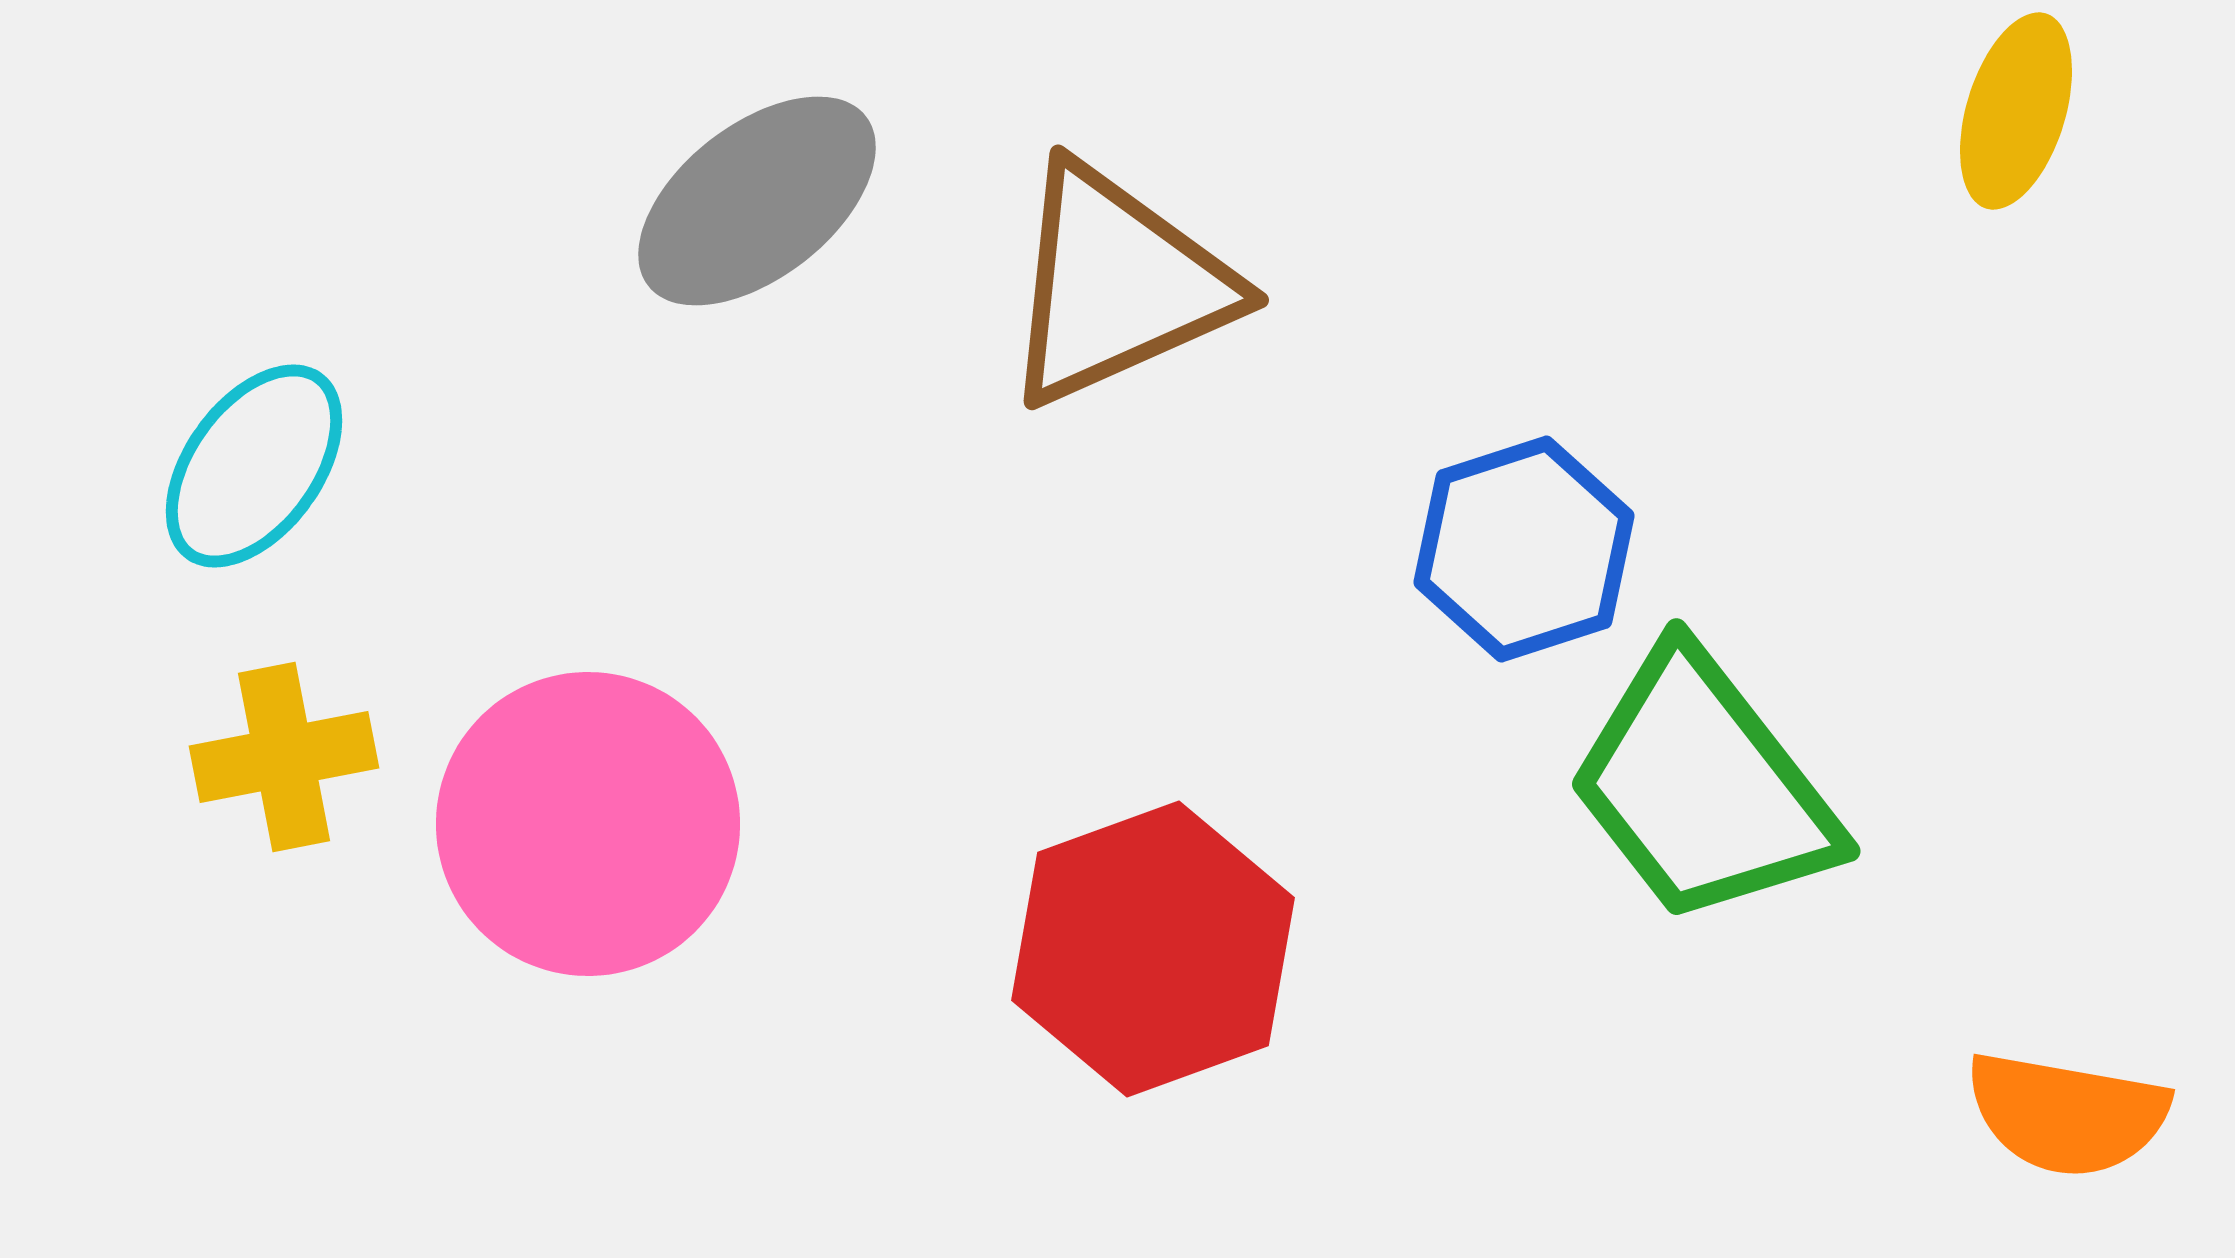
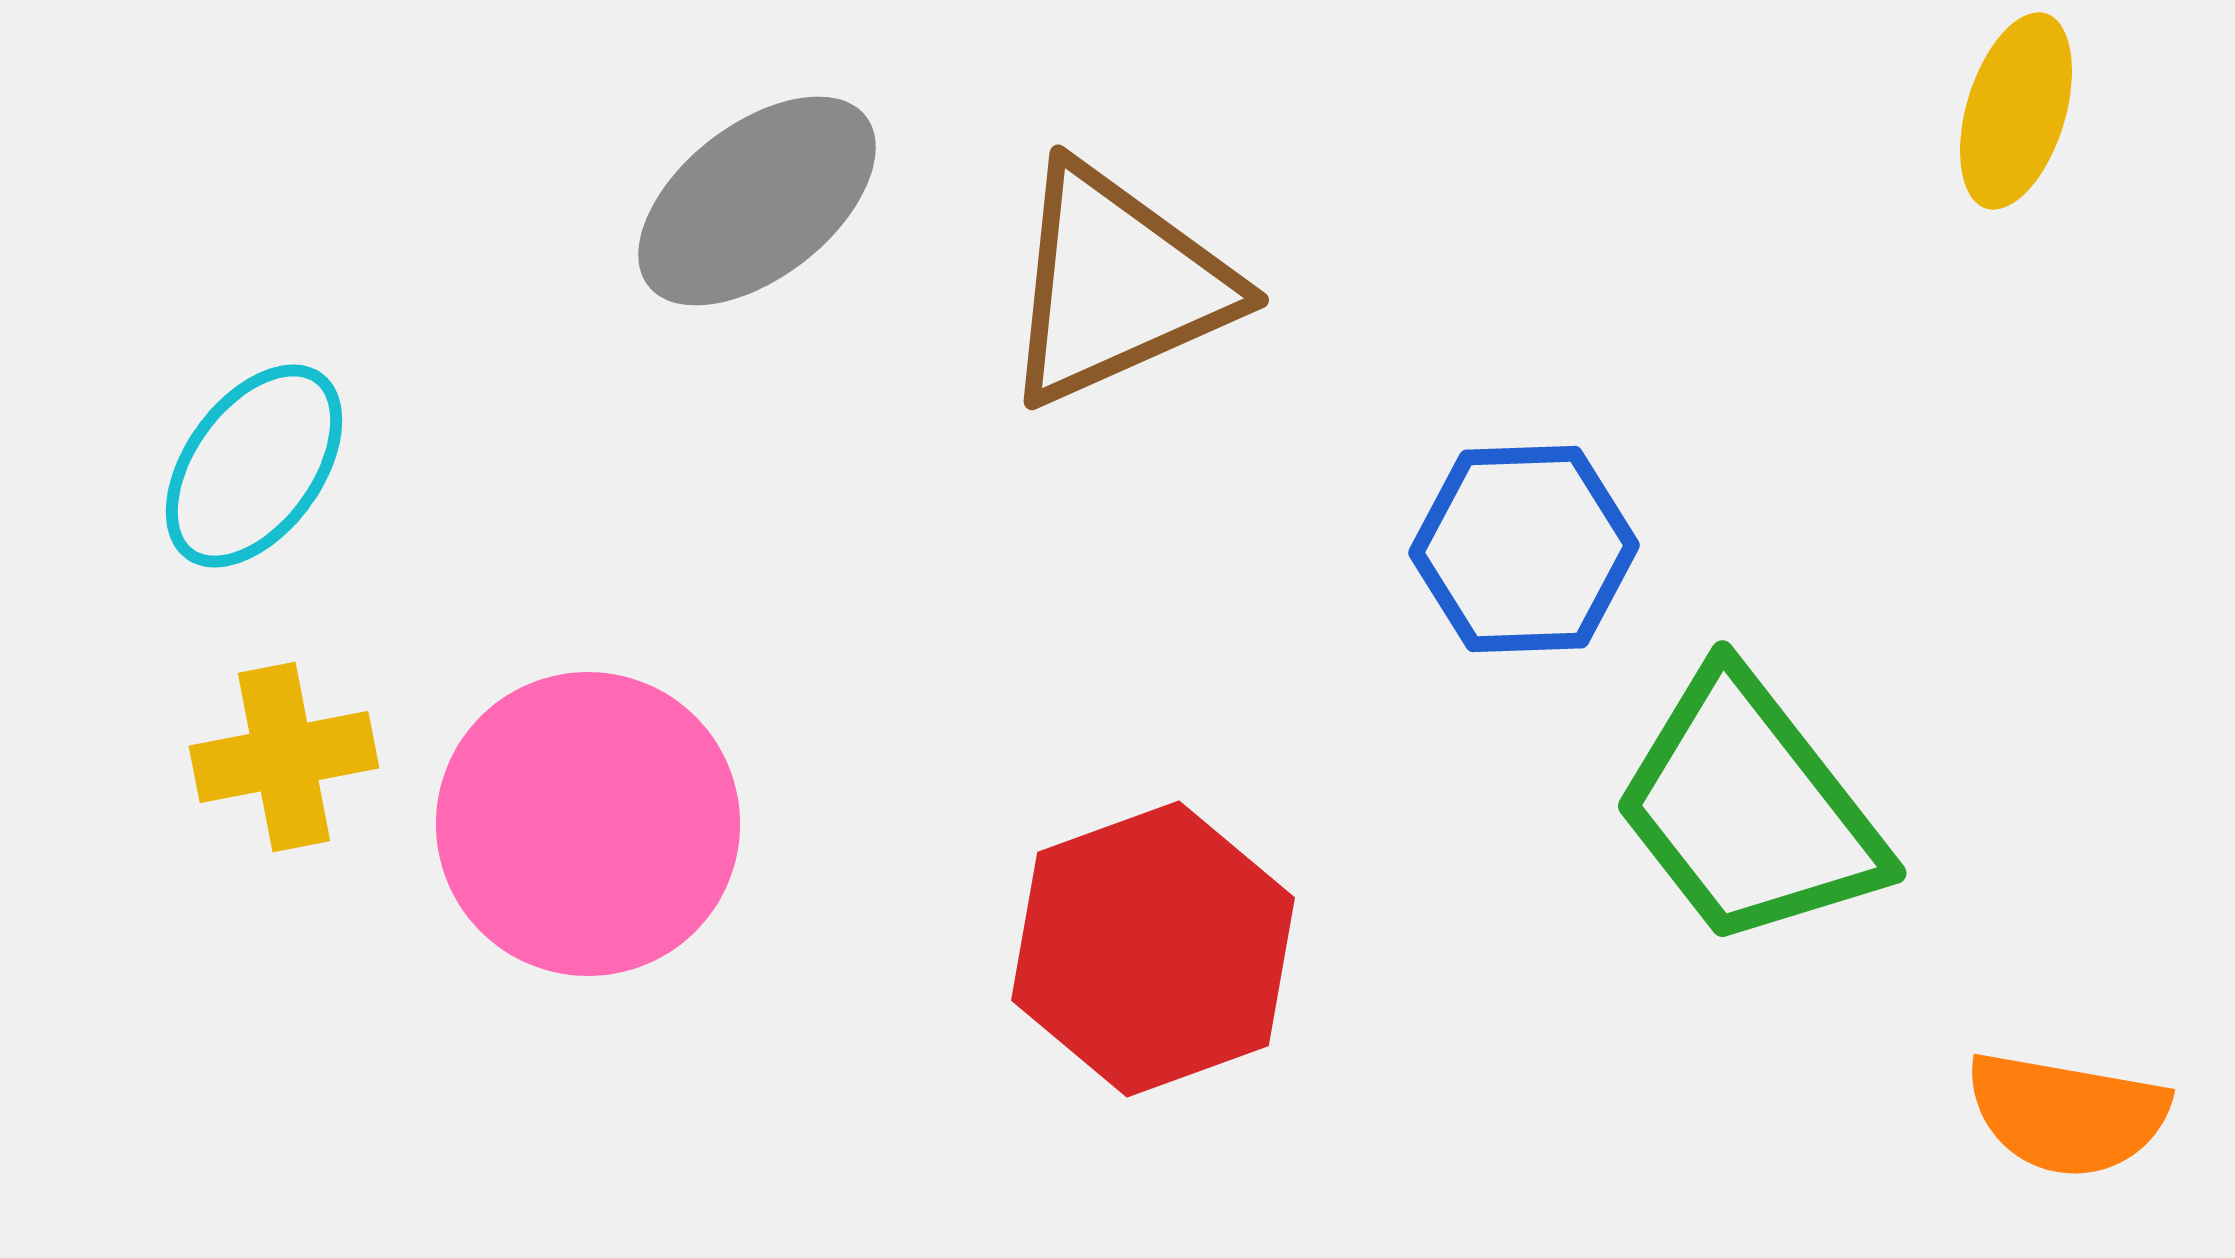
blue hexagon: rotated 16 degrees clockwise
green trapezoid: moved 46 px right, 22 px down
